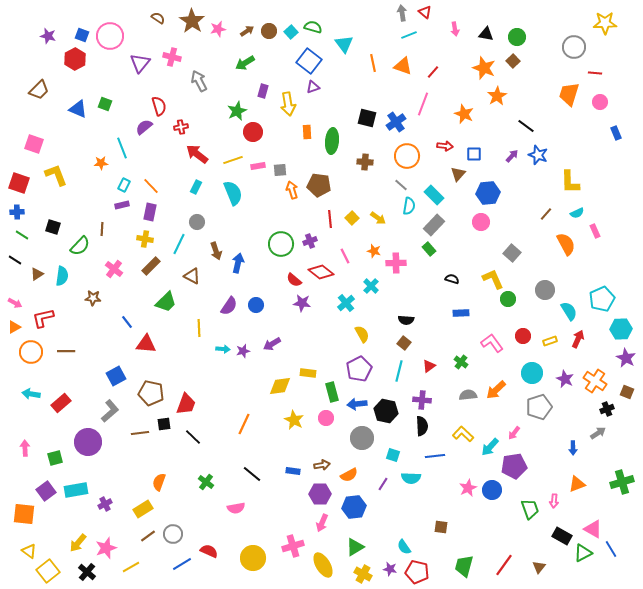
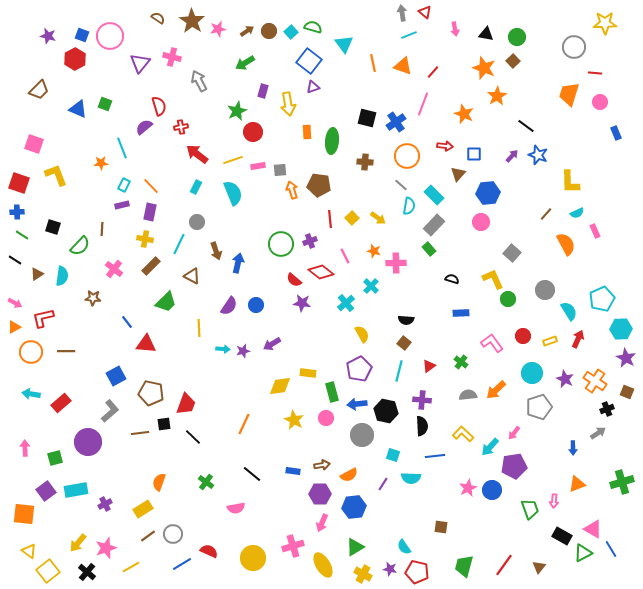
gray circle at (362, 438): moved 3 px up
